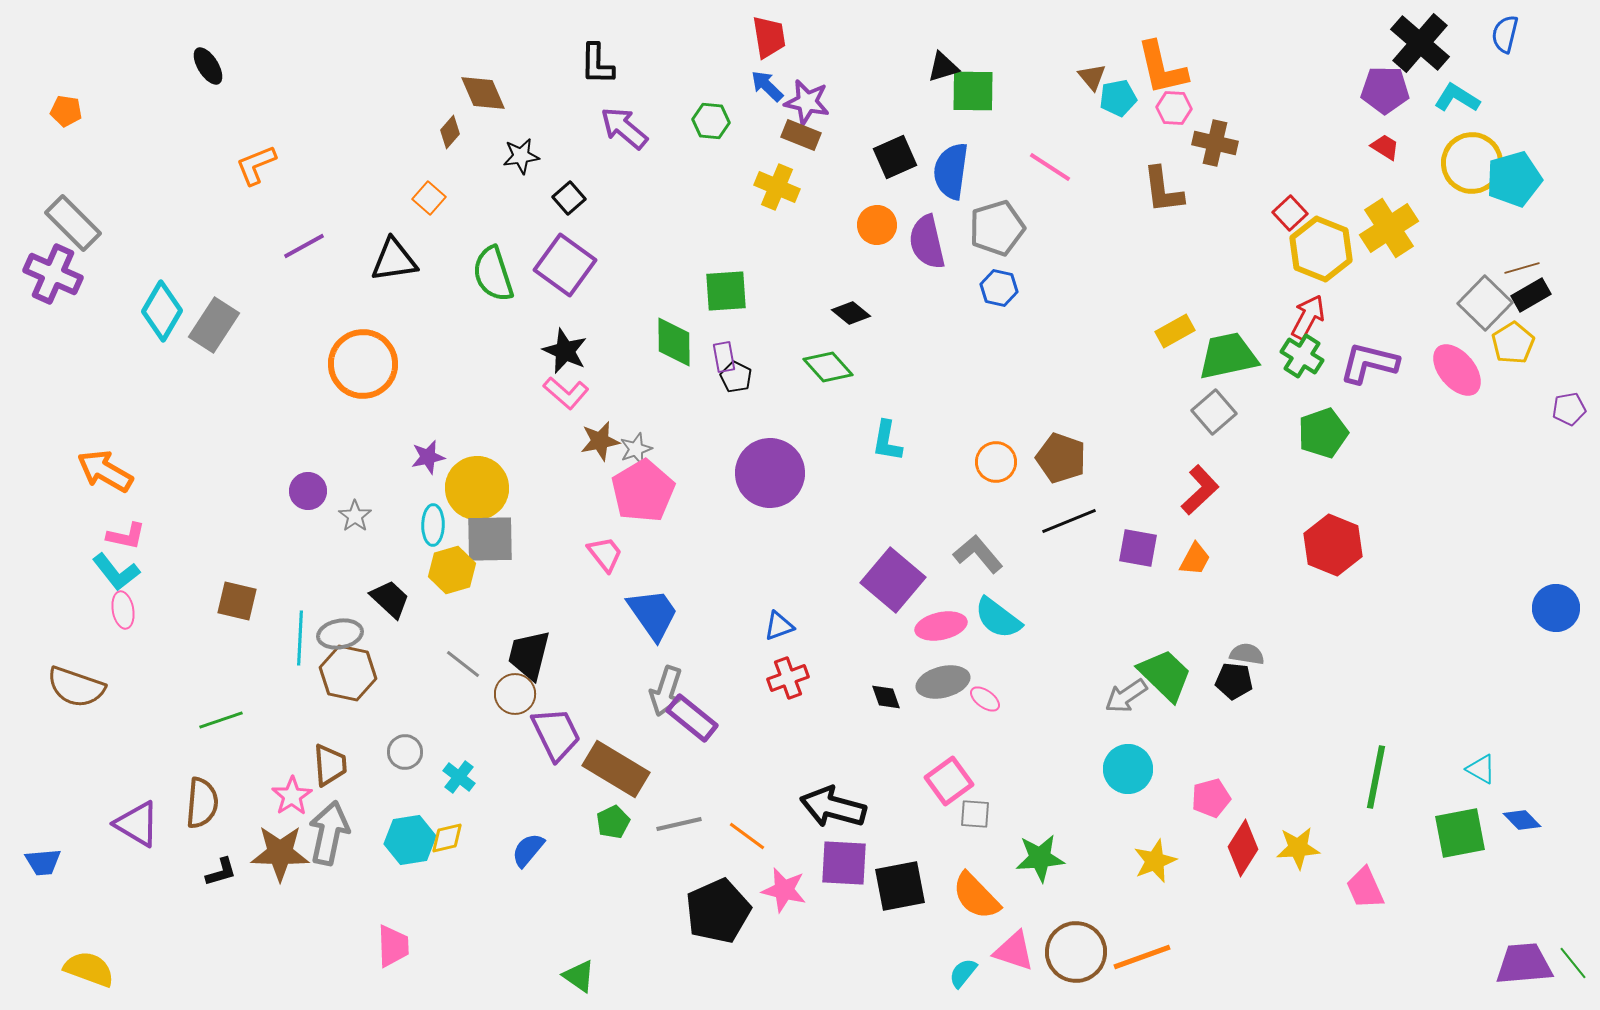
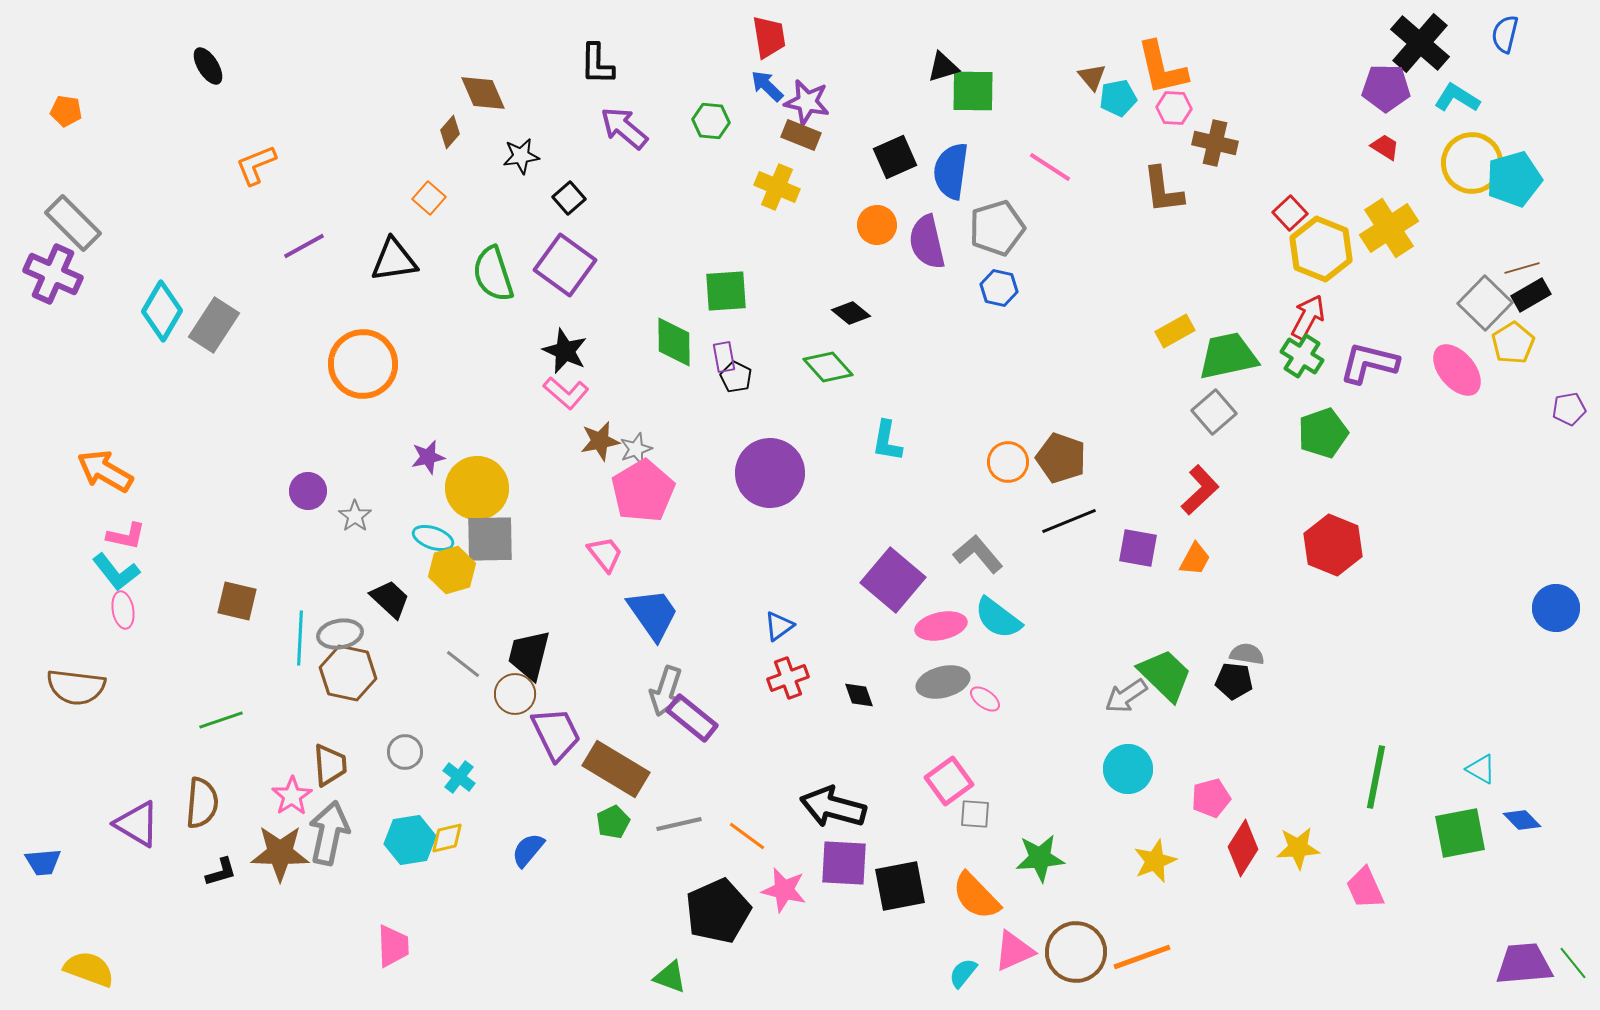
purple pentagon at (1385, 90): moved 1 px right, 2 px up
orange circle at (996, 462): moved 12 px right
cyan ellipse at (433, 525): moved 13 px down; rotated 72 degrees counterclockwise
blue triangle at (779, 626): rotated 16 degrees counterclockwise
brown semicircle at (76, 687): rotated 12 degrees counterclockwise
black diamond at (886, 697): moved 27 px left, 2 px up
pink triangle at (1014, 951): rotated 42 degrees counterclockwise
green triangle at (579, 976): moved 91 px right, 1 px down; rotated 15 degrees counterclockwise
